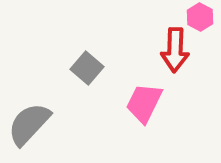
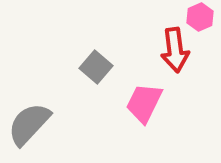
pink hexagon: rotated 8 degrees clockwise
red arrow: rotated 9 degrees counterclockwise
gray square: moved 9 px right, 1 px up
